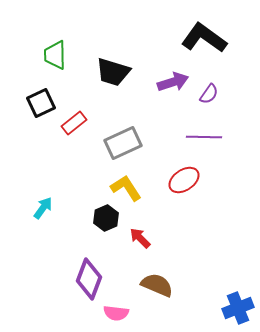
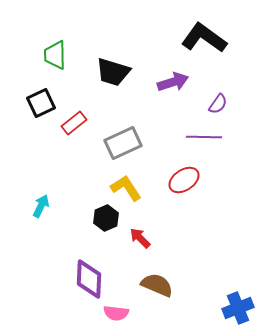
purple semicircle: moved 9 px right, 10 px down
cyan arrow: moved 2 px left, 2 px up; rotated 10 degrees counterclockwise
purple diamond: rotated 18 degrees counterclockwise
